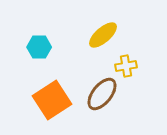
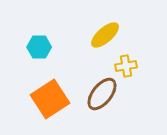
yellow ellipse: moved 2 px right
orange square: moved 2 px left, 1 px up
